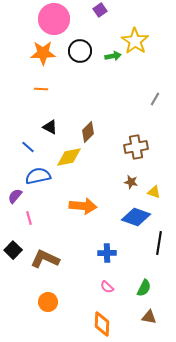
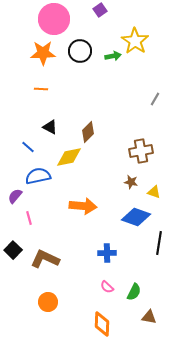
brown cross: moved 5 px right, 4 px down
green semicircle: moved 10 px left, 4 px down
